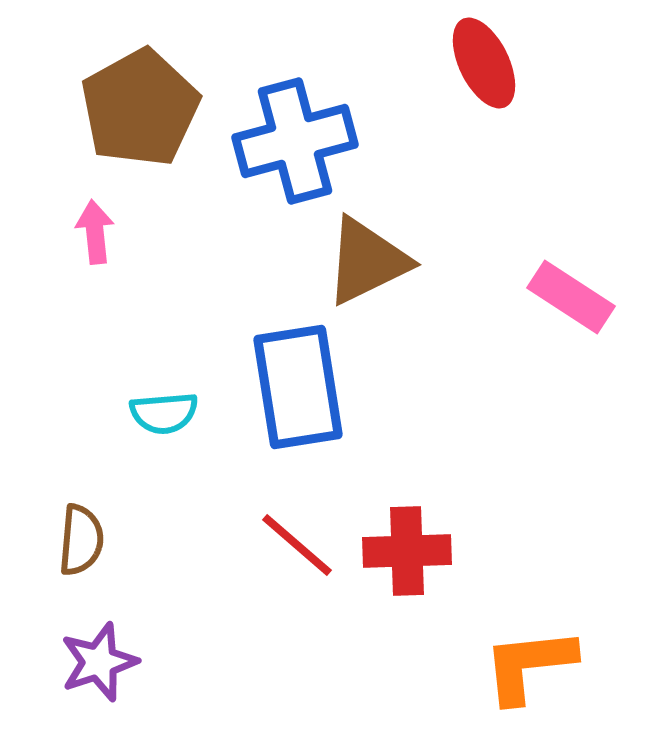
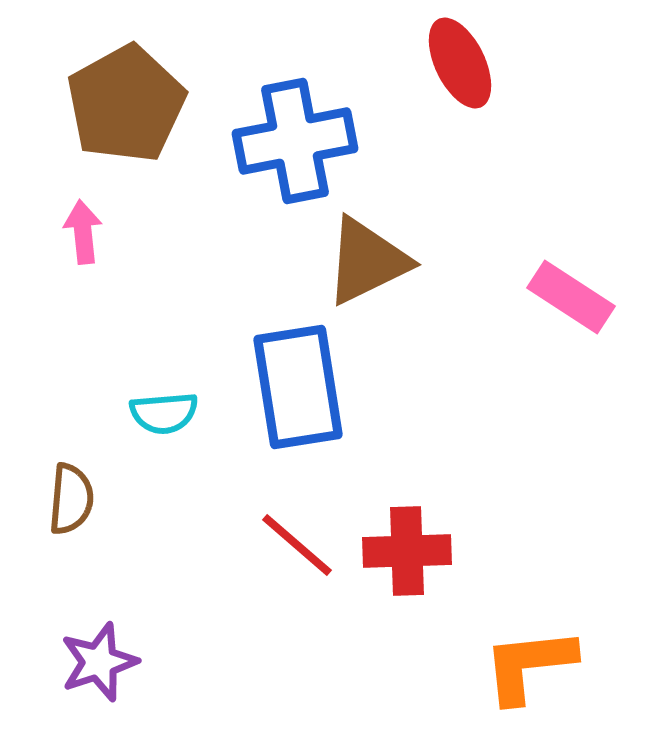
red ellipse: moved 24 px left
brown pentagon: moved 14 px left, 4 px up
blue cross: rotated 4 degrees clockwise
pink arrow: moved 12 px left
brown semicircle: moved 10 px left, 41 px up
